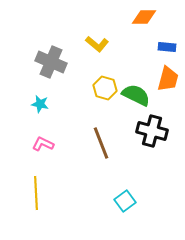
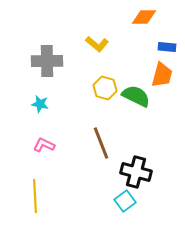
gray cross: moved 4 px left, 1 px up; rotated 24 degrees counterclockwise
orange trapezoid: moved 6 px left, 4 px up
green semicircle: moved 1 px down
black cross: moved 16 px left, 41 px down
pink L-shape: moved 1 px right, 1 px down
yellow line: moved 1 px left, 3 px down
